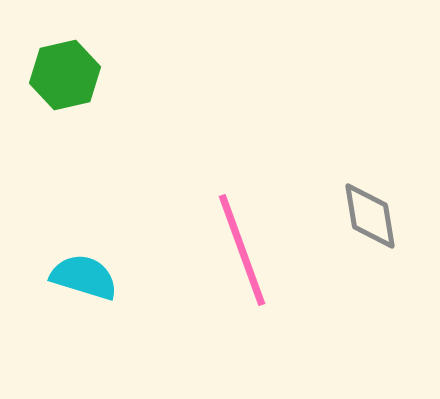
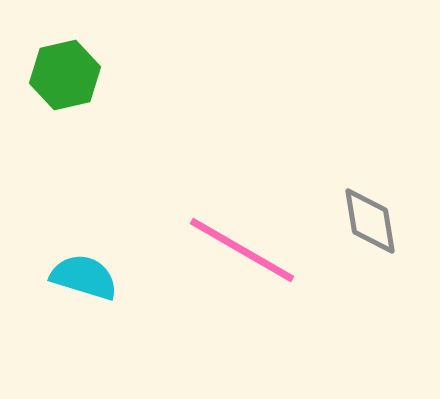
gray diamond: moved 5 px down
pink line: rotated 40 degrees counterclockwise
